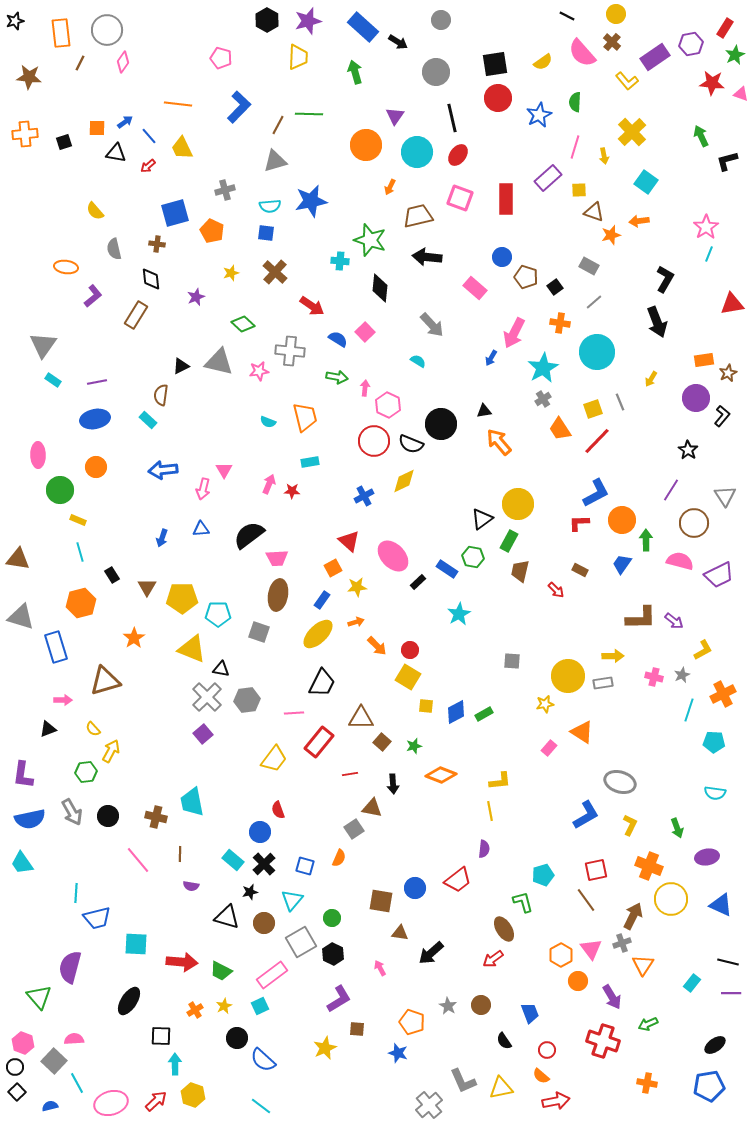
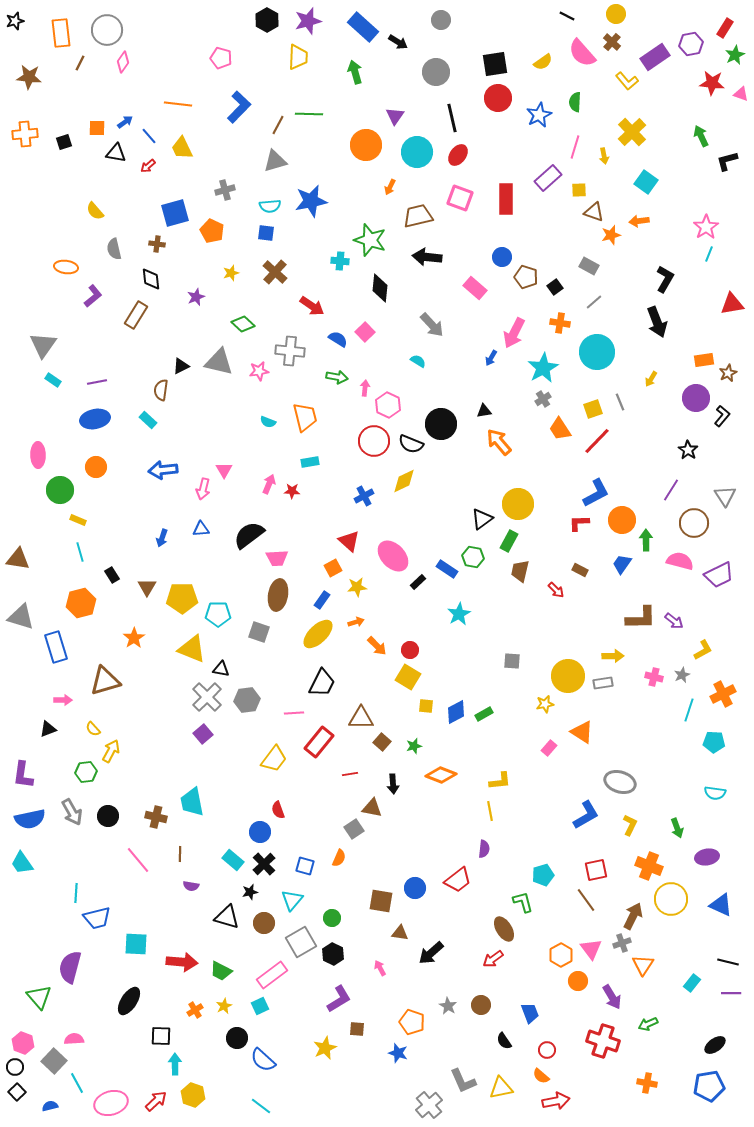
brown semicircle at (161, 395): moved 5 px up
